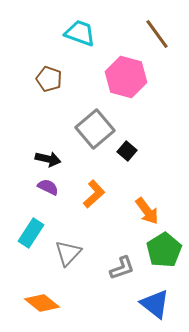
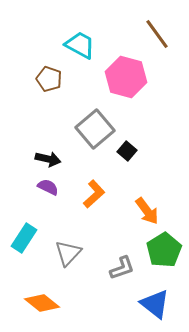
cyan trapezoid: moved 12 px down; rotated 8 degrees clockwise
cyan rectangle: moved 7 px left, 5 px down
